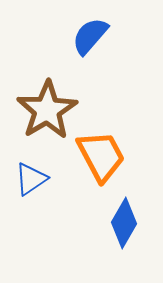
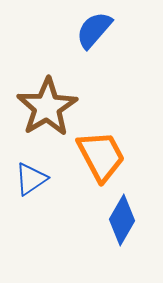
blue semicircle: moved 4 px right, 6 px up
brown star: moved 3 px up
blue diamond: moved 2 px left, 3 px up
